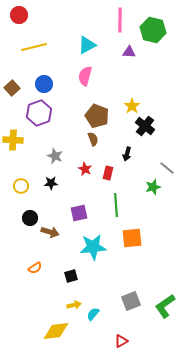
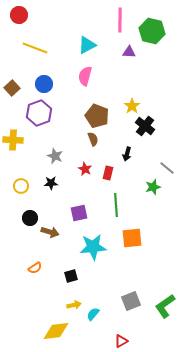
green hexagon: moved 1 px left, 1 px down
yellow line: moved 1 px right, 1 px down; rotated 35 degrees clockwise
